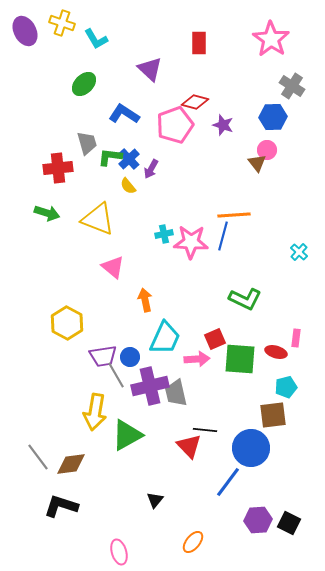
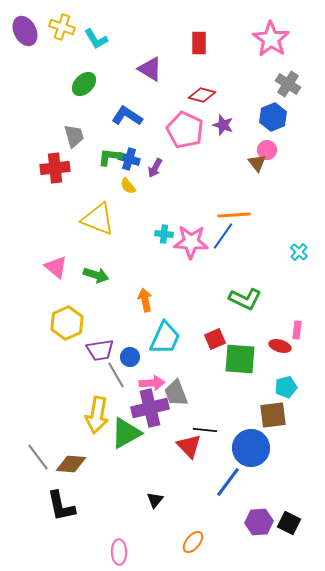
yellow cross at (62, 23): moved 4 px down
purple triangle at (150, 69): rotated 12 degrees counterclockwise
gray cross at (292, 86): moved 4 px left, 2 px up
red diamond at (195, 102): moved 7 px right, 7 px up
blue L-shape at (124, 114): moved 3 px right, 2 px down
blue hexagon at (273, 117): rotated 20 degrees counterclockwise
pink pentagon at (175, 125): moved 10 px right, 5 px down; rotated 27 degrees counterclockwise
gray trapezoid at (87, 143): moved 13 px left, 7 px up
blue cross at (129, 159): rotated 30 degrees counterclockwise
red cross at (58, 168): moved 3 px left
purple arrow at (151, 169): moved 4 px right, 1 px up
green arrow at (47, 213): moved 49 px right, 62 px down
cyan cross at (164, 234): rotated 18 degrees clockwise
blue line at (223, 236): rotated 20 degrees clockwise
pink triangle at (113, 267): moved 57 px left
yellow hexagon at (67, 323): rotated 8 degrees clockwise
pink rectangle at (296, 338): moved 1 px right, 8 px up
red ellipse at (276, 352): moved 4 px right, 6 px up
purple trapezoid at (103, 356): moved 3 px left, 6 px up
pink arrow at (197, 359): moved 45 px left, 24 px down
purple cross at (150, 386): moved 22 px down
gray trapezoid at (176, 393): rotated 8 degrees counterclockwise
yellow arrow at (95, 412): moved 2 px right, 3 px down
green triangle at (127, 435): moved 1 px left, 2 px up
brown diamond at (71, 464): rotated 12 degrees clockwise
black L-shape at (61, 506): rotated 120 degrees counterclockwise
purple hexagon at (258, 520): moved 1 px right, 2 px down
pink ellipse at (119, 552): rotated 15 degrees clockwise
